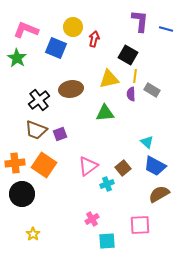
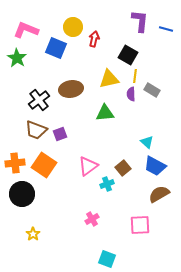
cyan square: moved 18 px down; rotated 24 degrees clockwise
